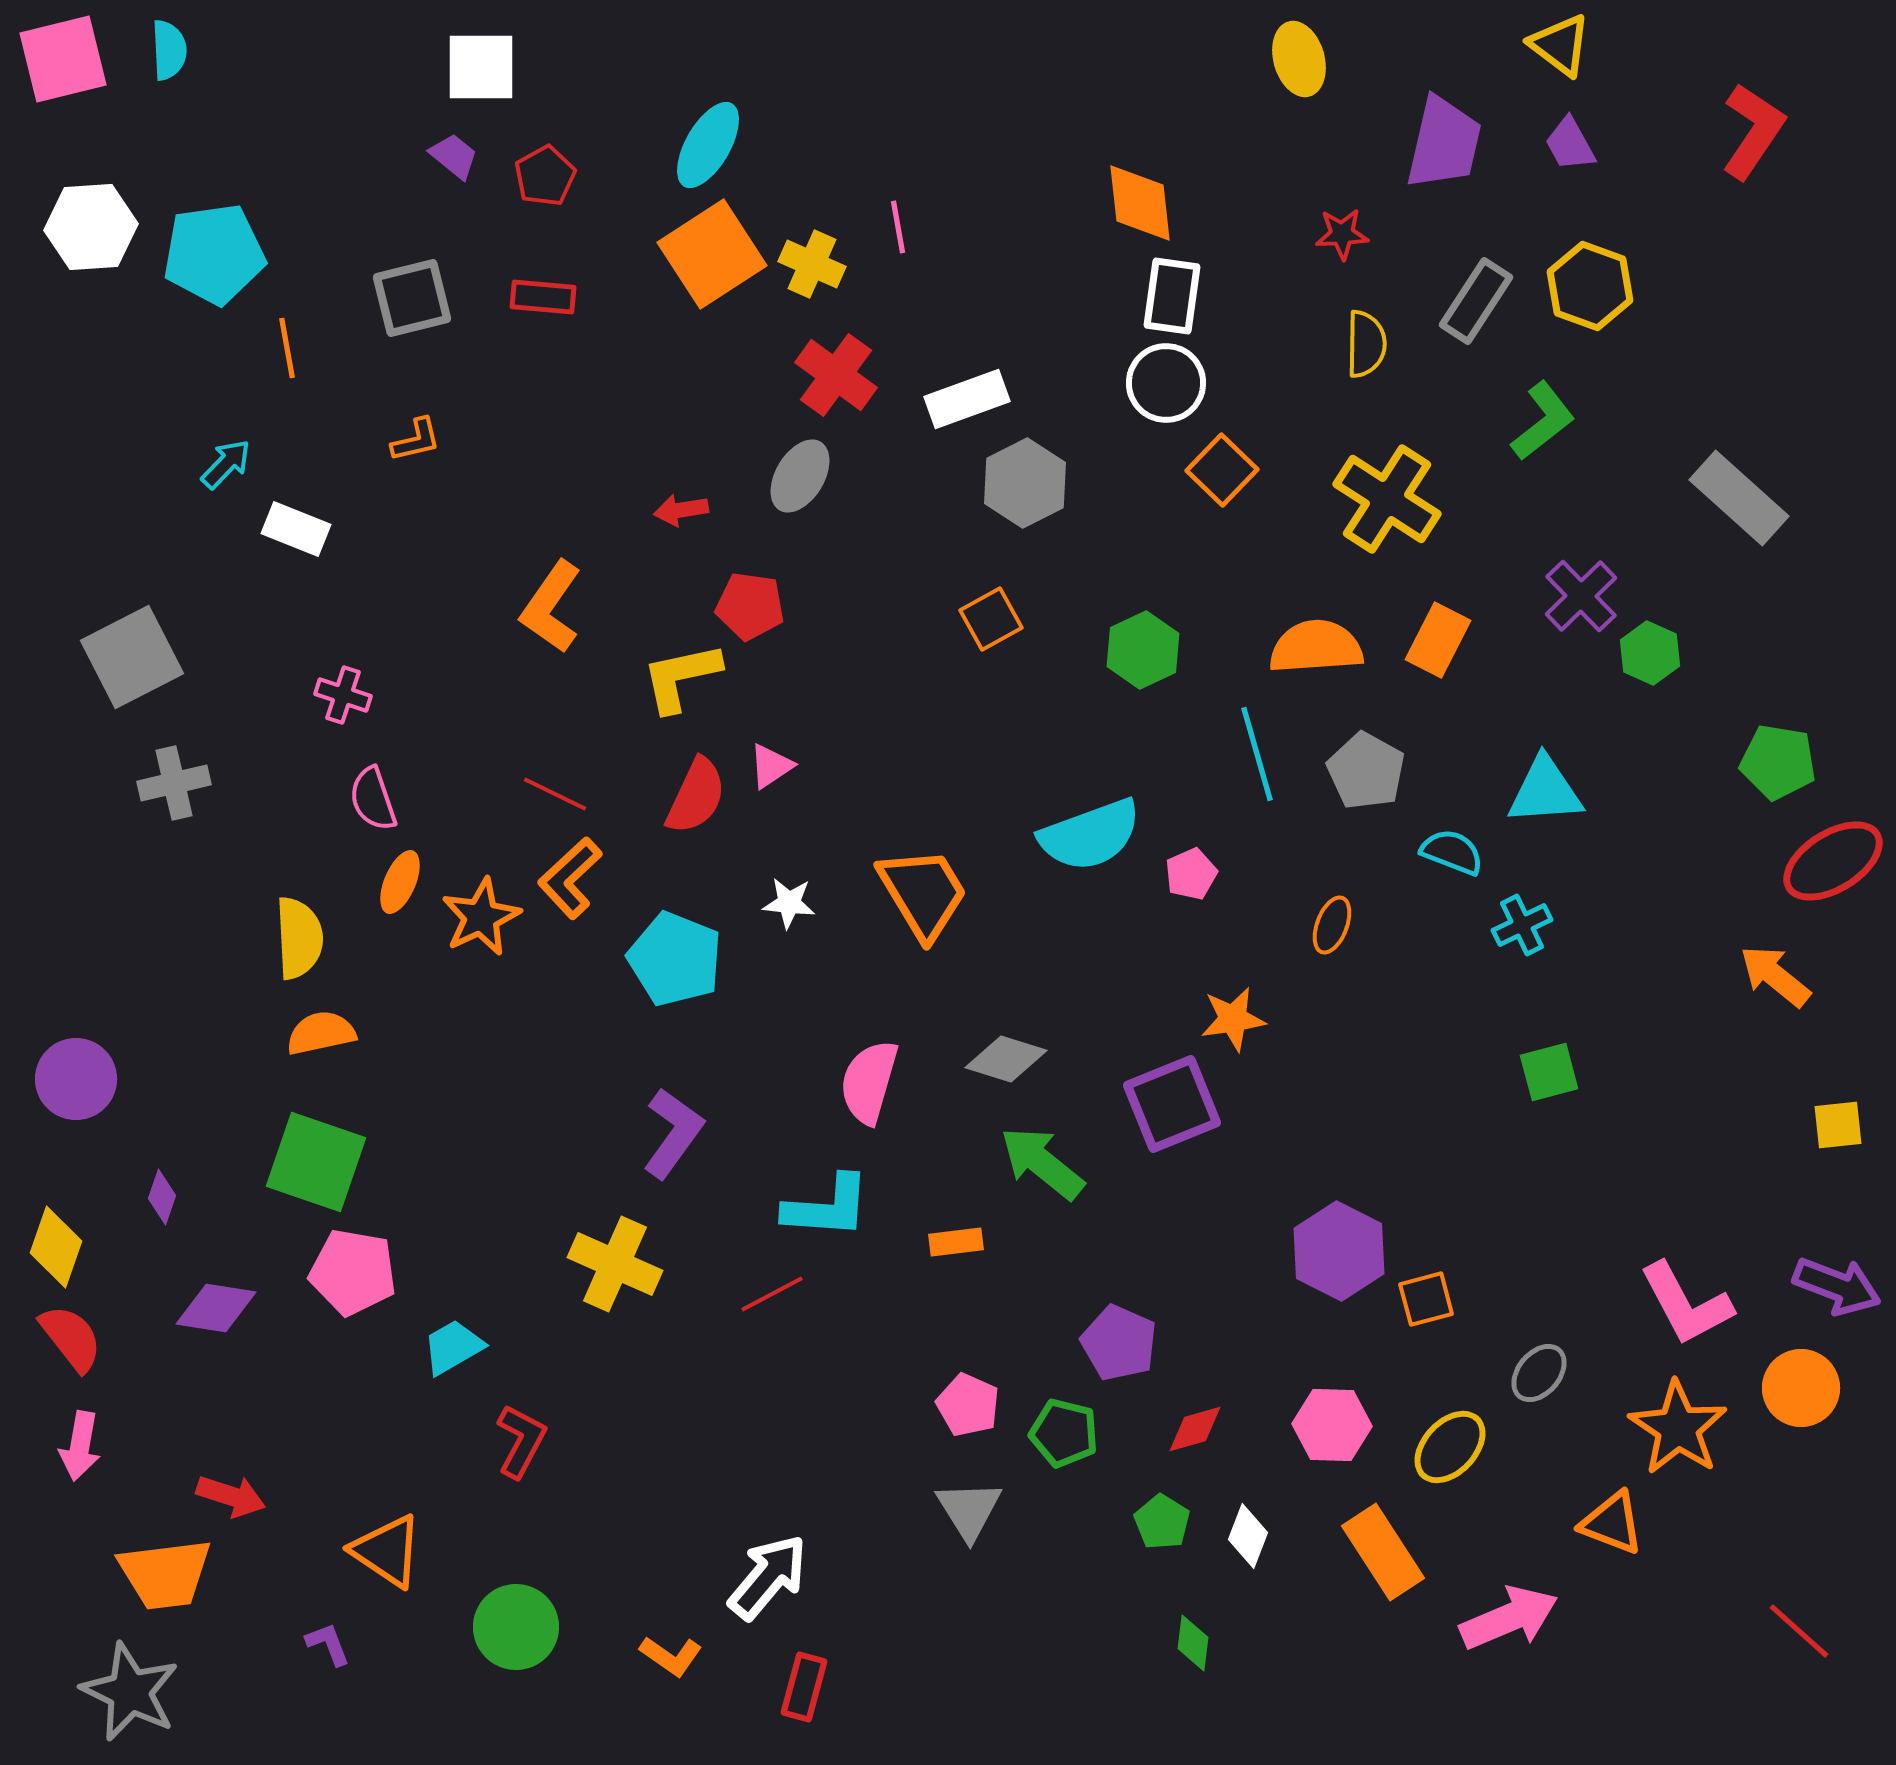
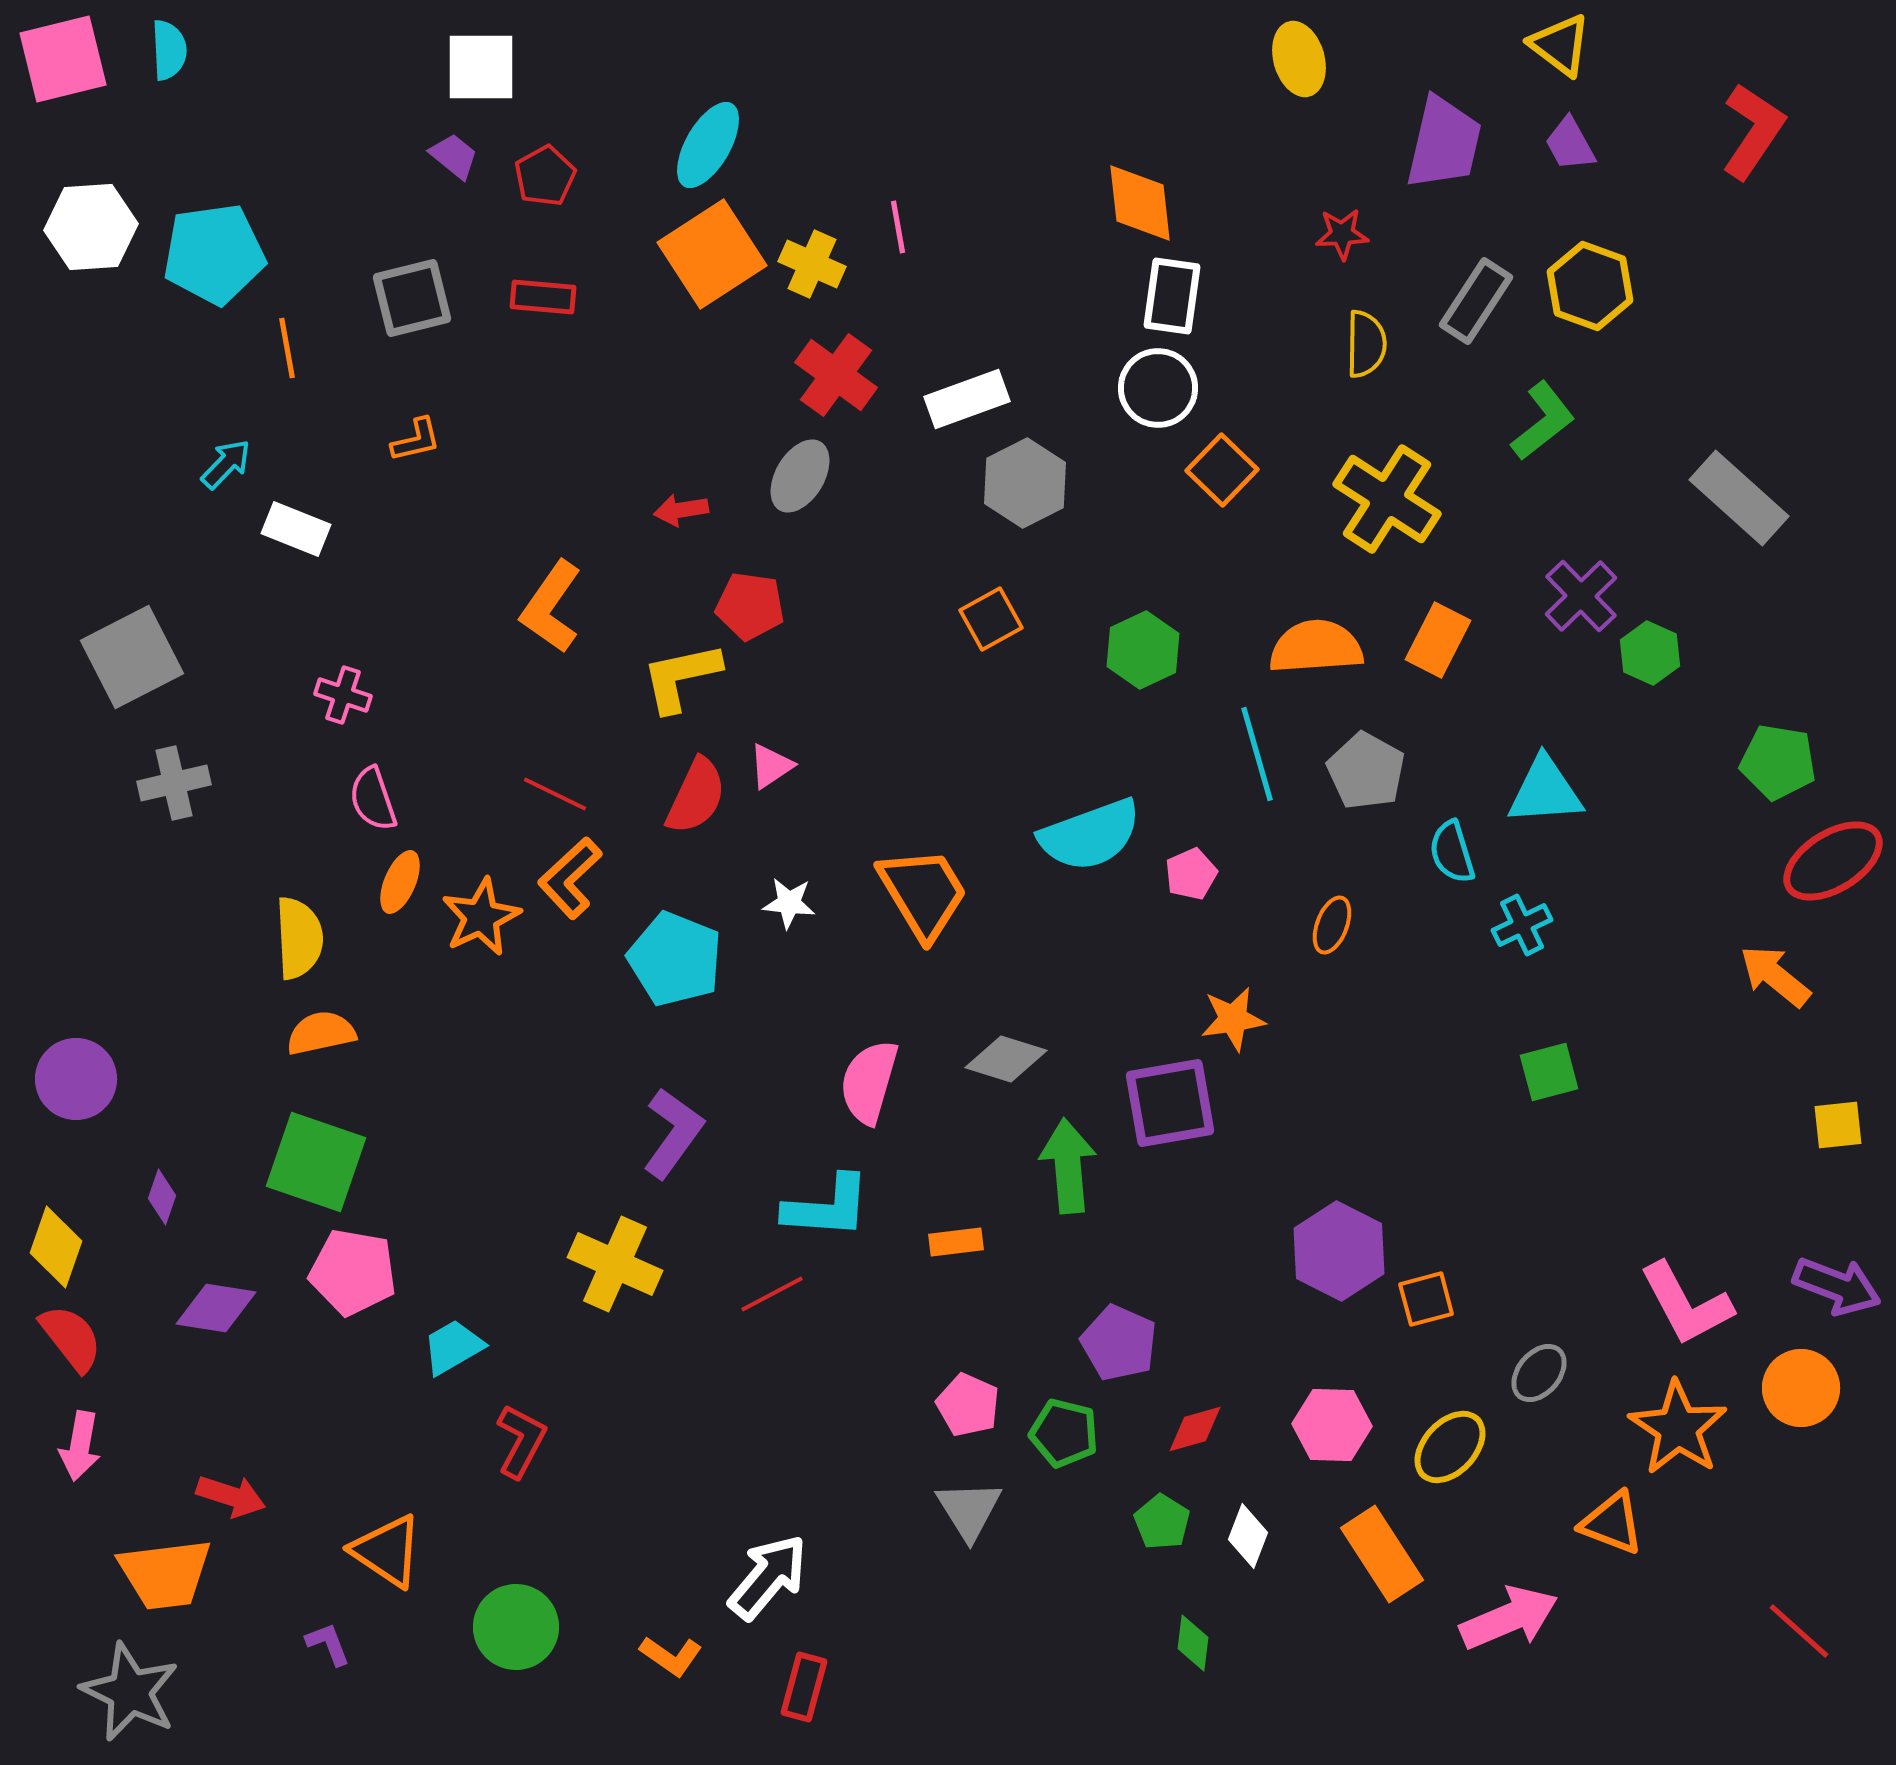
white circle at (1166, 383): moved 8 px left, 5 px down
cyan semicircle at (1452, 852): rotated 128 degrees counterclockwise
purple square at (1172, 1104): moved 2 px left, 1 px up; rotated 12 degrees clockwise
green arrow at (1042, 1163): moved 26 px right, 3 px down; rotated 46 degrees clockwise
orange rectangle at (1383, 1552): moved 1 px left, 2 px down
